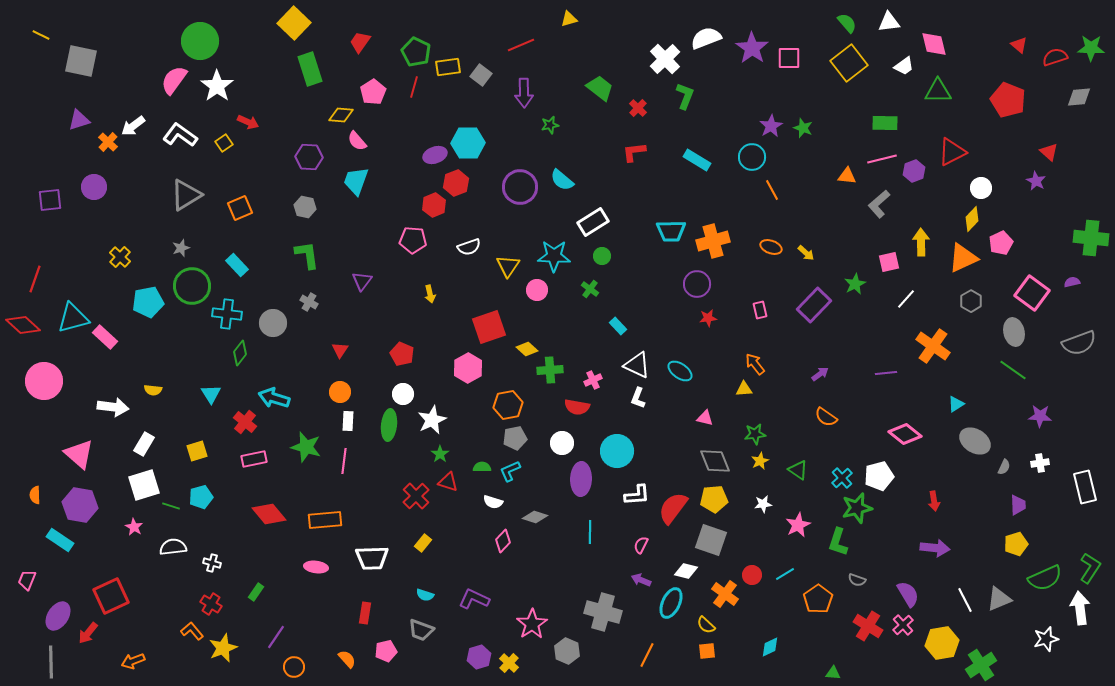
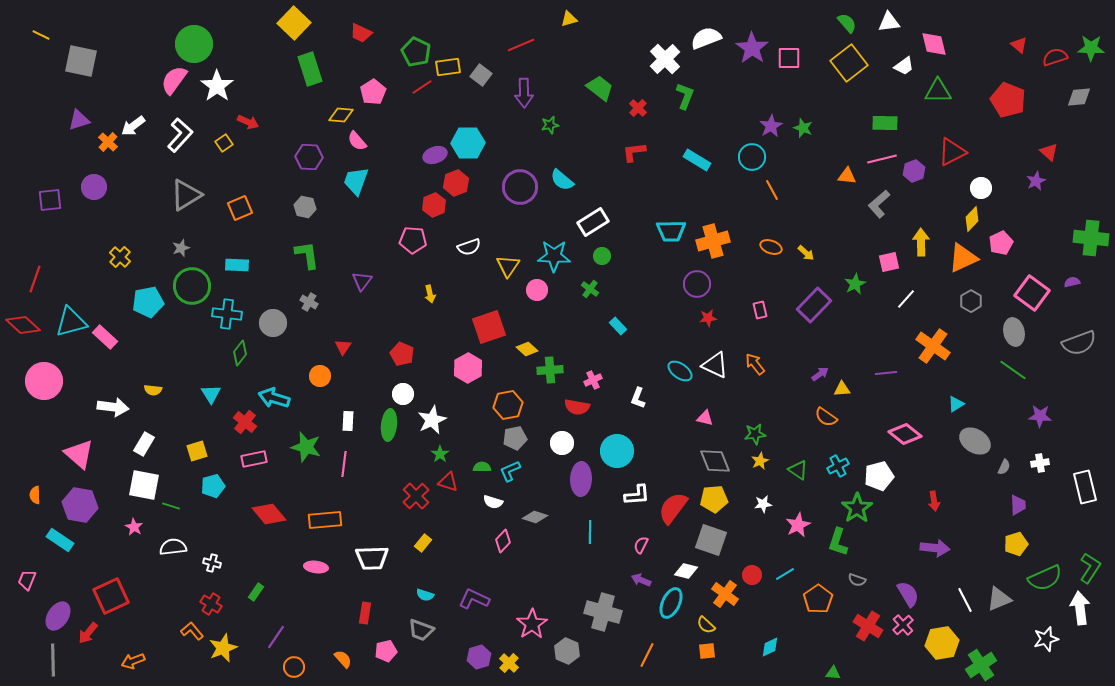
green circle at (200, 41): moved 6 px left, 3 px down
red trapezoid at (360, 42): moved 1 px right, 9 px up; rotated 100 degrees counterclockwise
red line at (414, 87): moved 8 px right; rotated 40 degrees clockwise
white L-shape at (180, 135): rotated 96 degrees clockwise
purple star at (1036, 181): rotated 18 degrees clockwise
cyan rectangle at (237, 265): rotated 45 degrees counterclockwise
cyan triangle at (73, 318): moved 2 px left, 4 px down
red triangle at (340, 350): moved 3 px right, 3 px up
white triangle at (637, 365): moved 78 px right
yellow triangle at (744, 389): moved 98 px right
orange circle at (340, 392): moved 20 px left, 16 px up
pink line at (344, 461): moved 3 px down
cyan cross at (842, 478): moved 4 px left, 12 px up; rotated 15 degrees clockwise
white square at (144, 485): rotated 28 degrees clockwise
cyan pentagon at (201, 497): moved 12 px right, 11 px up
green star at (857, 508): rotated 20 degrees counterclockwise
orange semicircle at (347, 659): moved 4 px left
gray line at (51, 662): moved 2 px right, 2 px up
